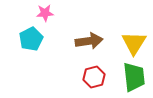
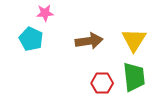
cyan pentagon: rotated 20 degrees counterclockwise
yellow triangle: moved 3 px up
red hexagon: moved 8 px right, 6 px down; rotated 15 degrees clockwise
